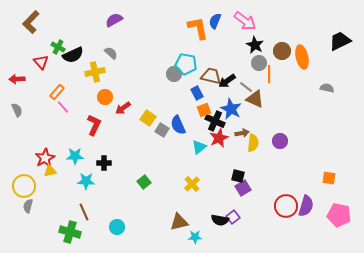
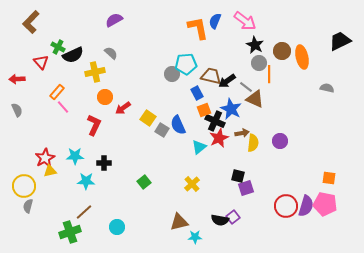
cyan pentagon at (186, 64): rotated 15 degrees counterclockwise
gray circle at (174, 74): moved 2 px left
purple square at (243, 188): moved 3 px right; rotated 14 degrees clockwise
brown line at (84, 212): rotated 72 degrees clockwise
pink pentagon at (339, 215): moved 14 px left, 11 px up
green cross at (70, 232): rotated 35 degrees counterclockwise
